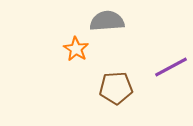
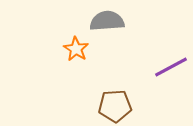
brown pentagon: moved 1 px left, 18 px down
